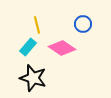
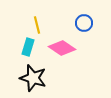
blue circle: moved 1 px right, 1 px up
cyan rectangle: rotated 24 degrees counterclockwise
